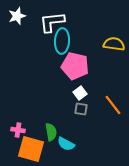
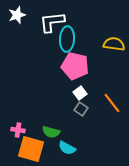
white star: moved 1 px up
cyan ellipse: moved 5 px right, 2 px up
orange line: moved 1 px left, 2 px up
gray square: rotated 24 degrees clockwise
green semicircle: rotated 114 degrees clockwise
cyan semicircle: moved 1 px right, 4 px down
